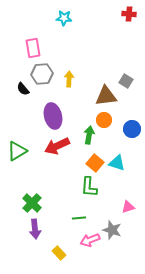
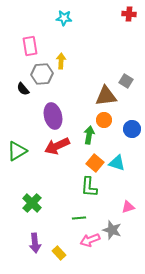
pink rectangle: moved 3 px left, 2 px up
yellow arrow: moved 8 px left, 18 px up
purple arrow: moved 14 px down
